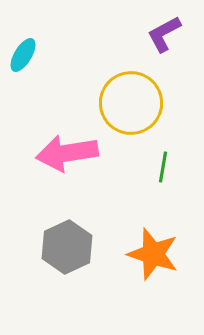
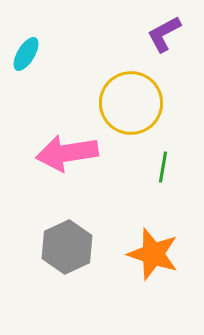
cyan ellipse: moved 3 px right, 1 px up
